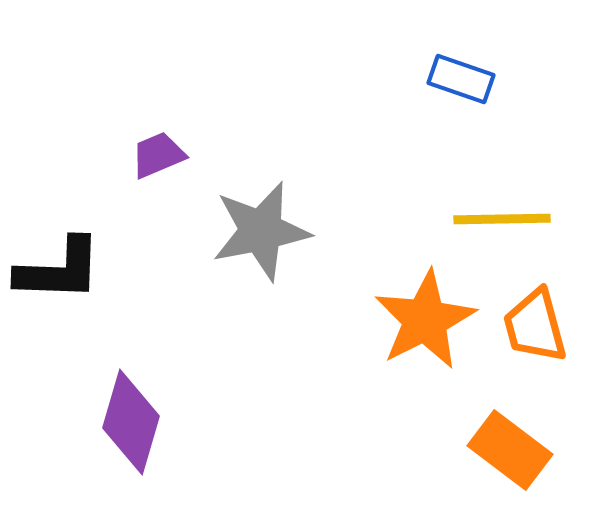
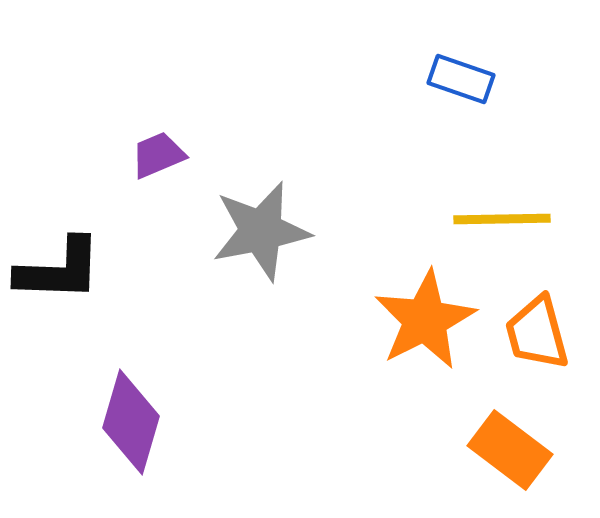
orange trapezoid: moved 2 px right, 7 px down
